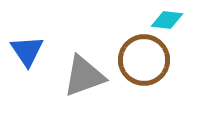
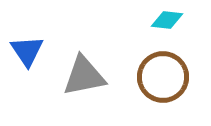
brown circle: moved 19 px right, 17 px down
gray triangle: rotated 9 degrees clockwise
